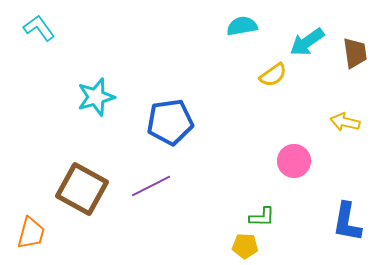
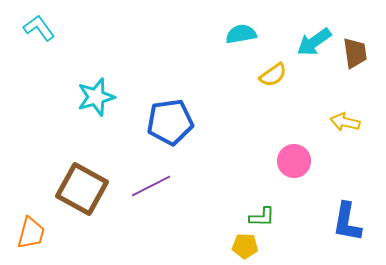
cyan semicircle: moved 1 px left, 8 px down
cyan arrow: moved 7 px right
